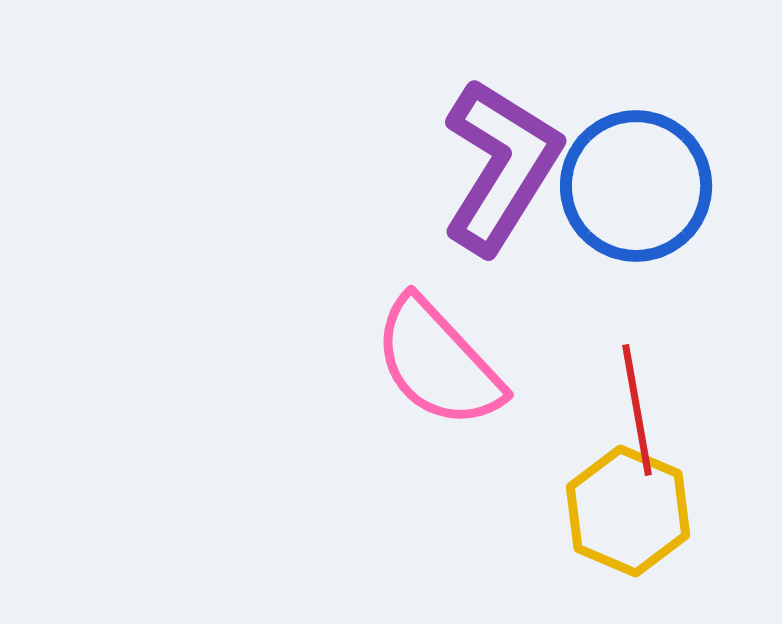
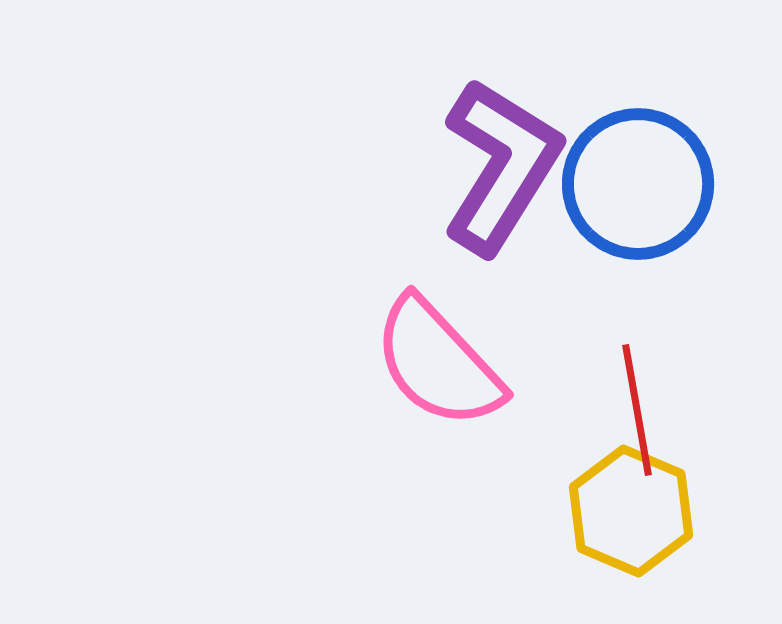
blue circle: moved 2 px right, 2 px up
yellow hexagon: moved 3 px right
